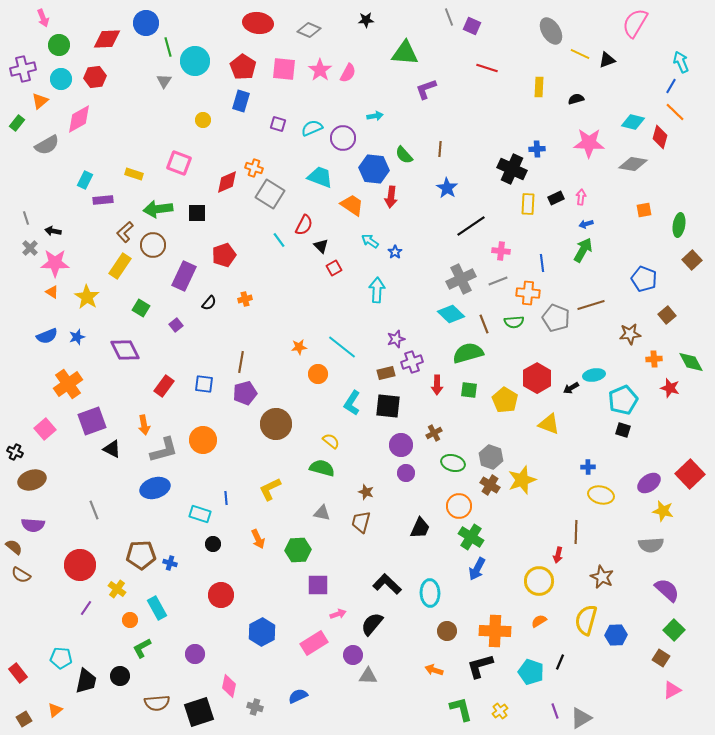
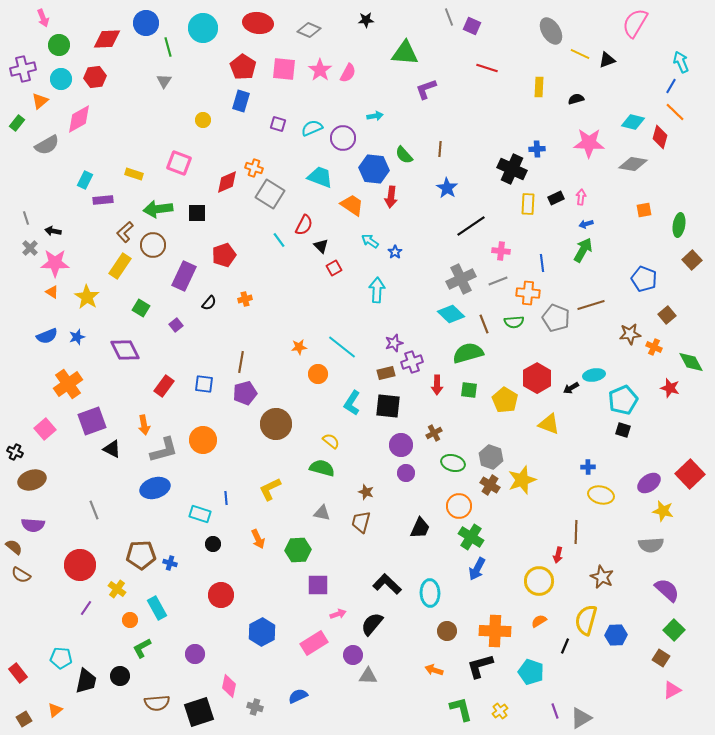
cyan circle at (195, 61): moved 8 px right, 33 px up
purple star at (396, 339): moved 2 px left, 4 px down
orange cross at (654, 359): moved 12 px up; rotated 28 degrees clockwise
black line at (560, 662): moved 5 px right, 16 px up
